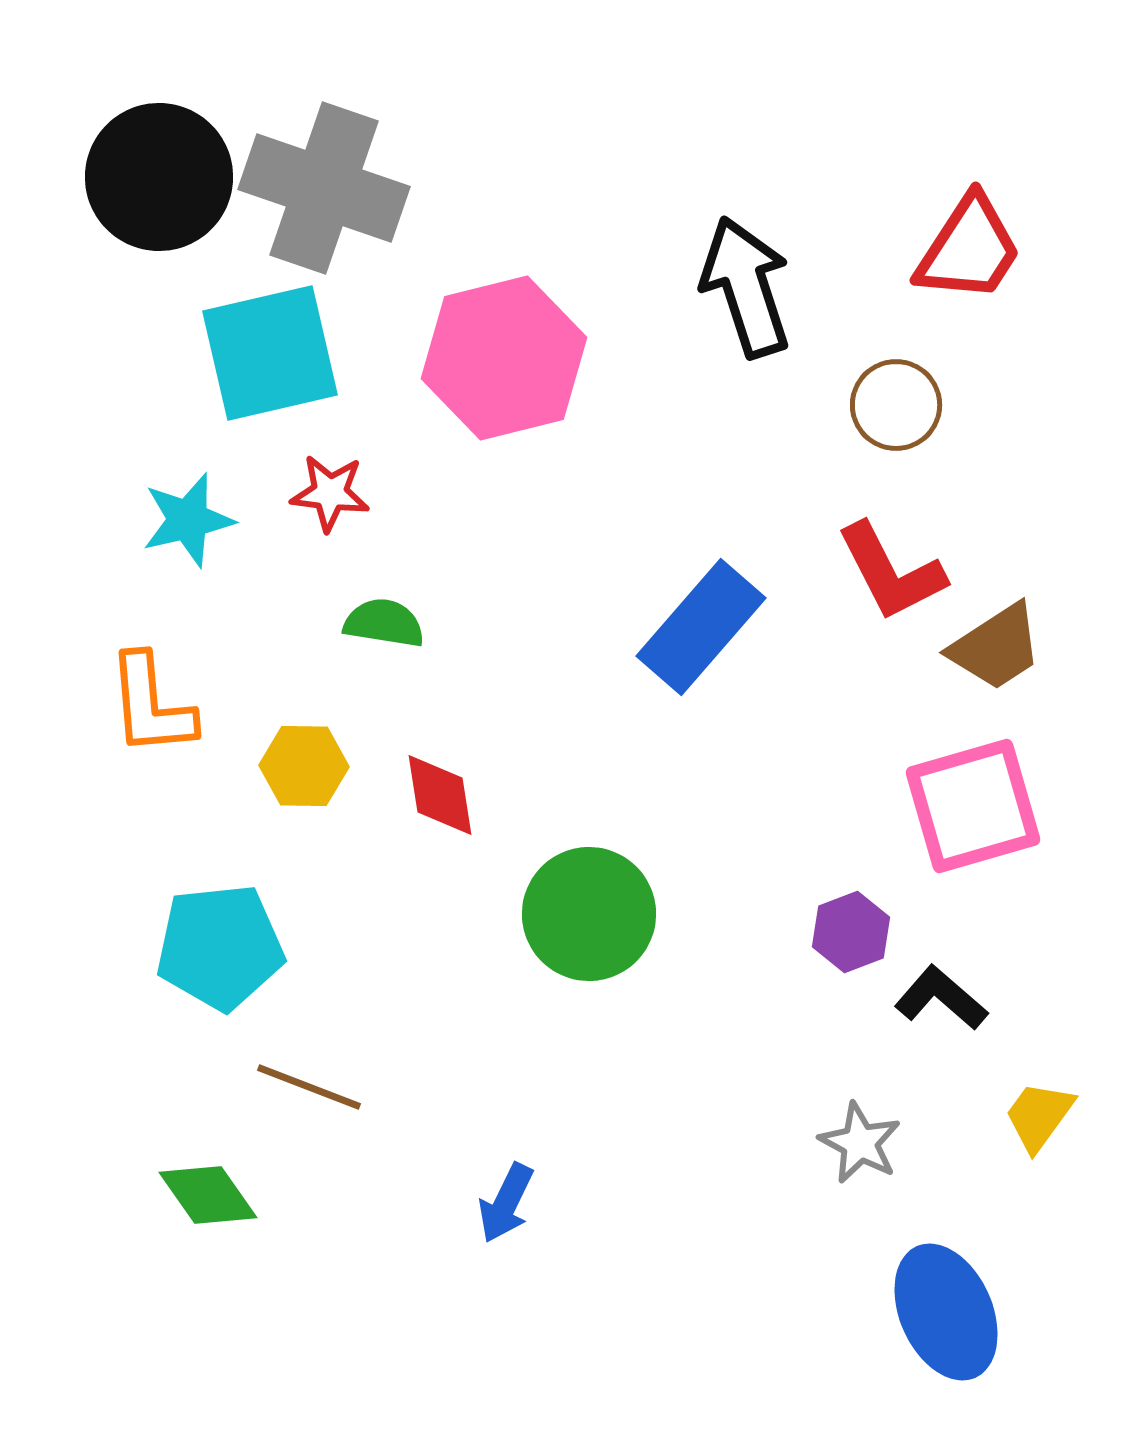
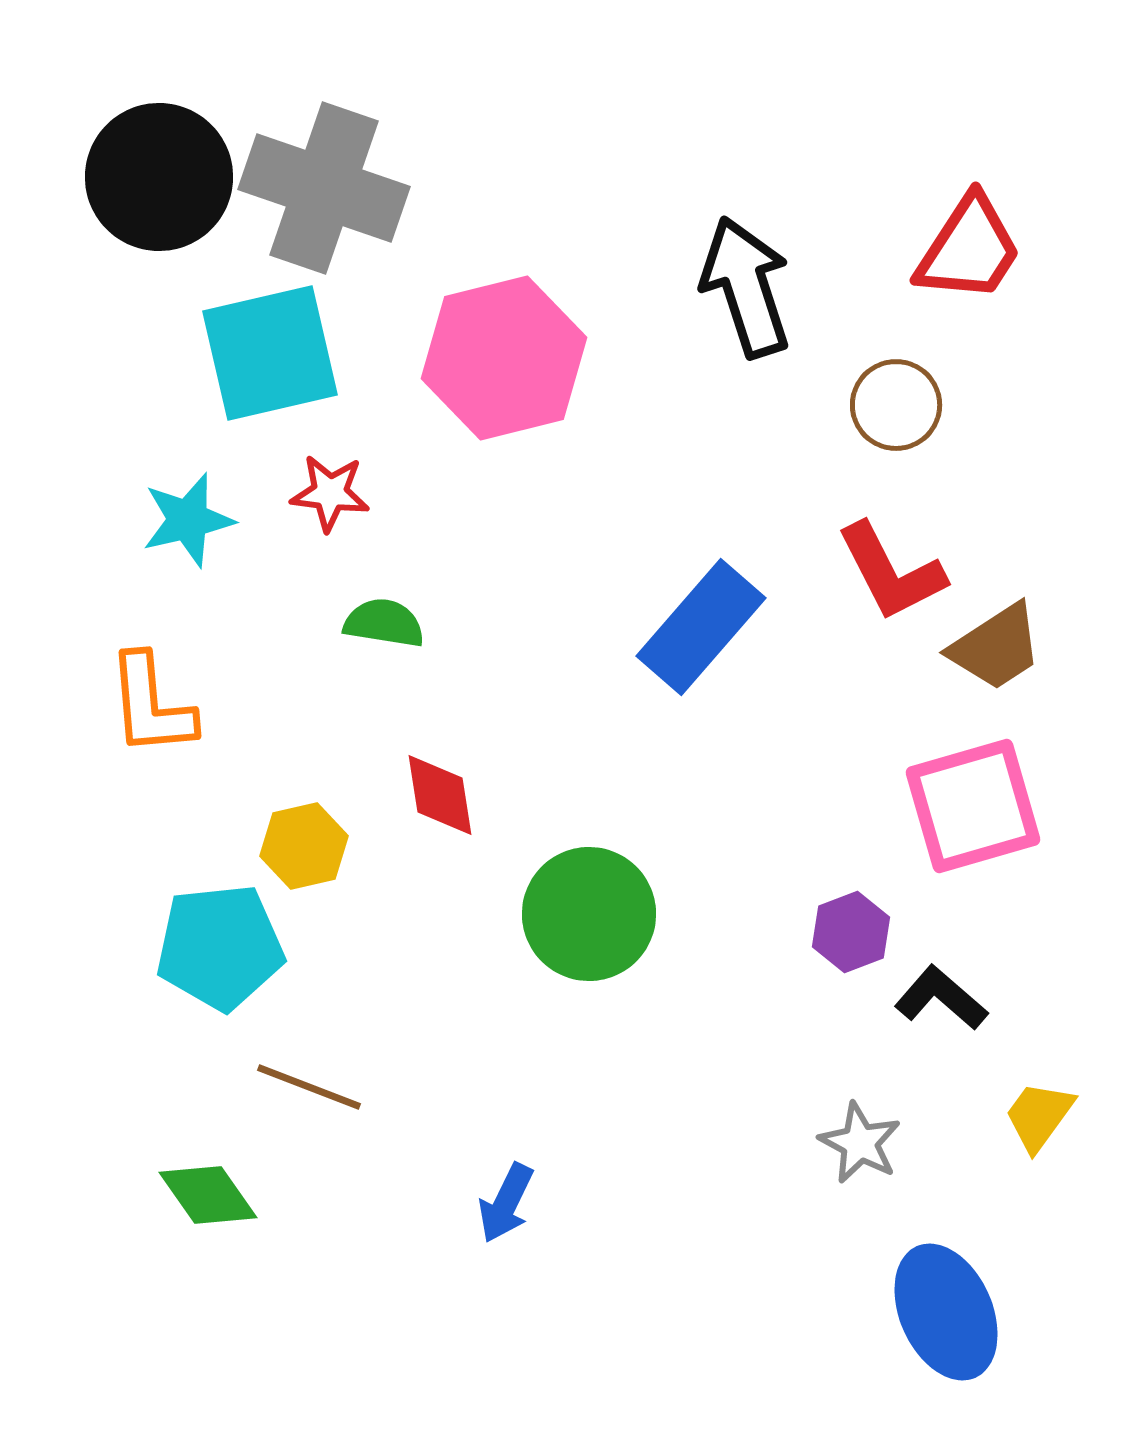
yellow hexagon: moved 80 px down; rotated 14 degrees counterclockwise
